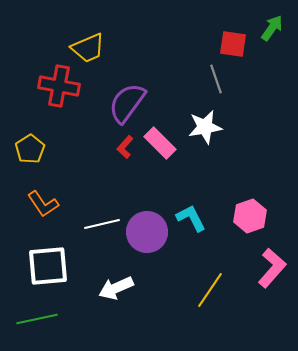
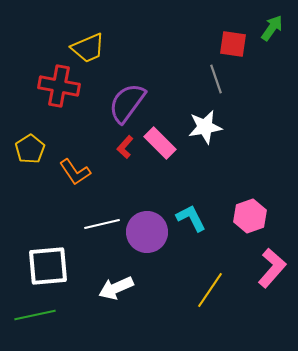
orange L-shape: moved 32 px right, 32 px up
green line: moved 2 px left, 4 px up
